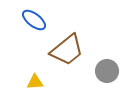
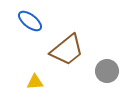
blue ellipse: moved 4 px left, 1 px down
